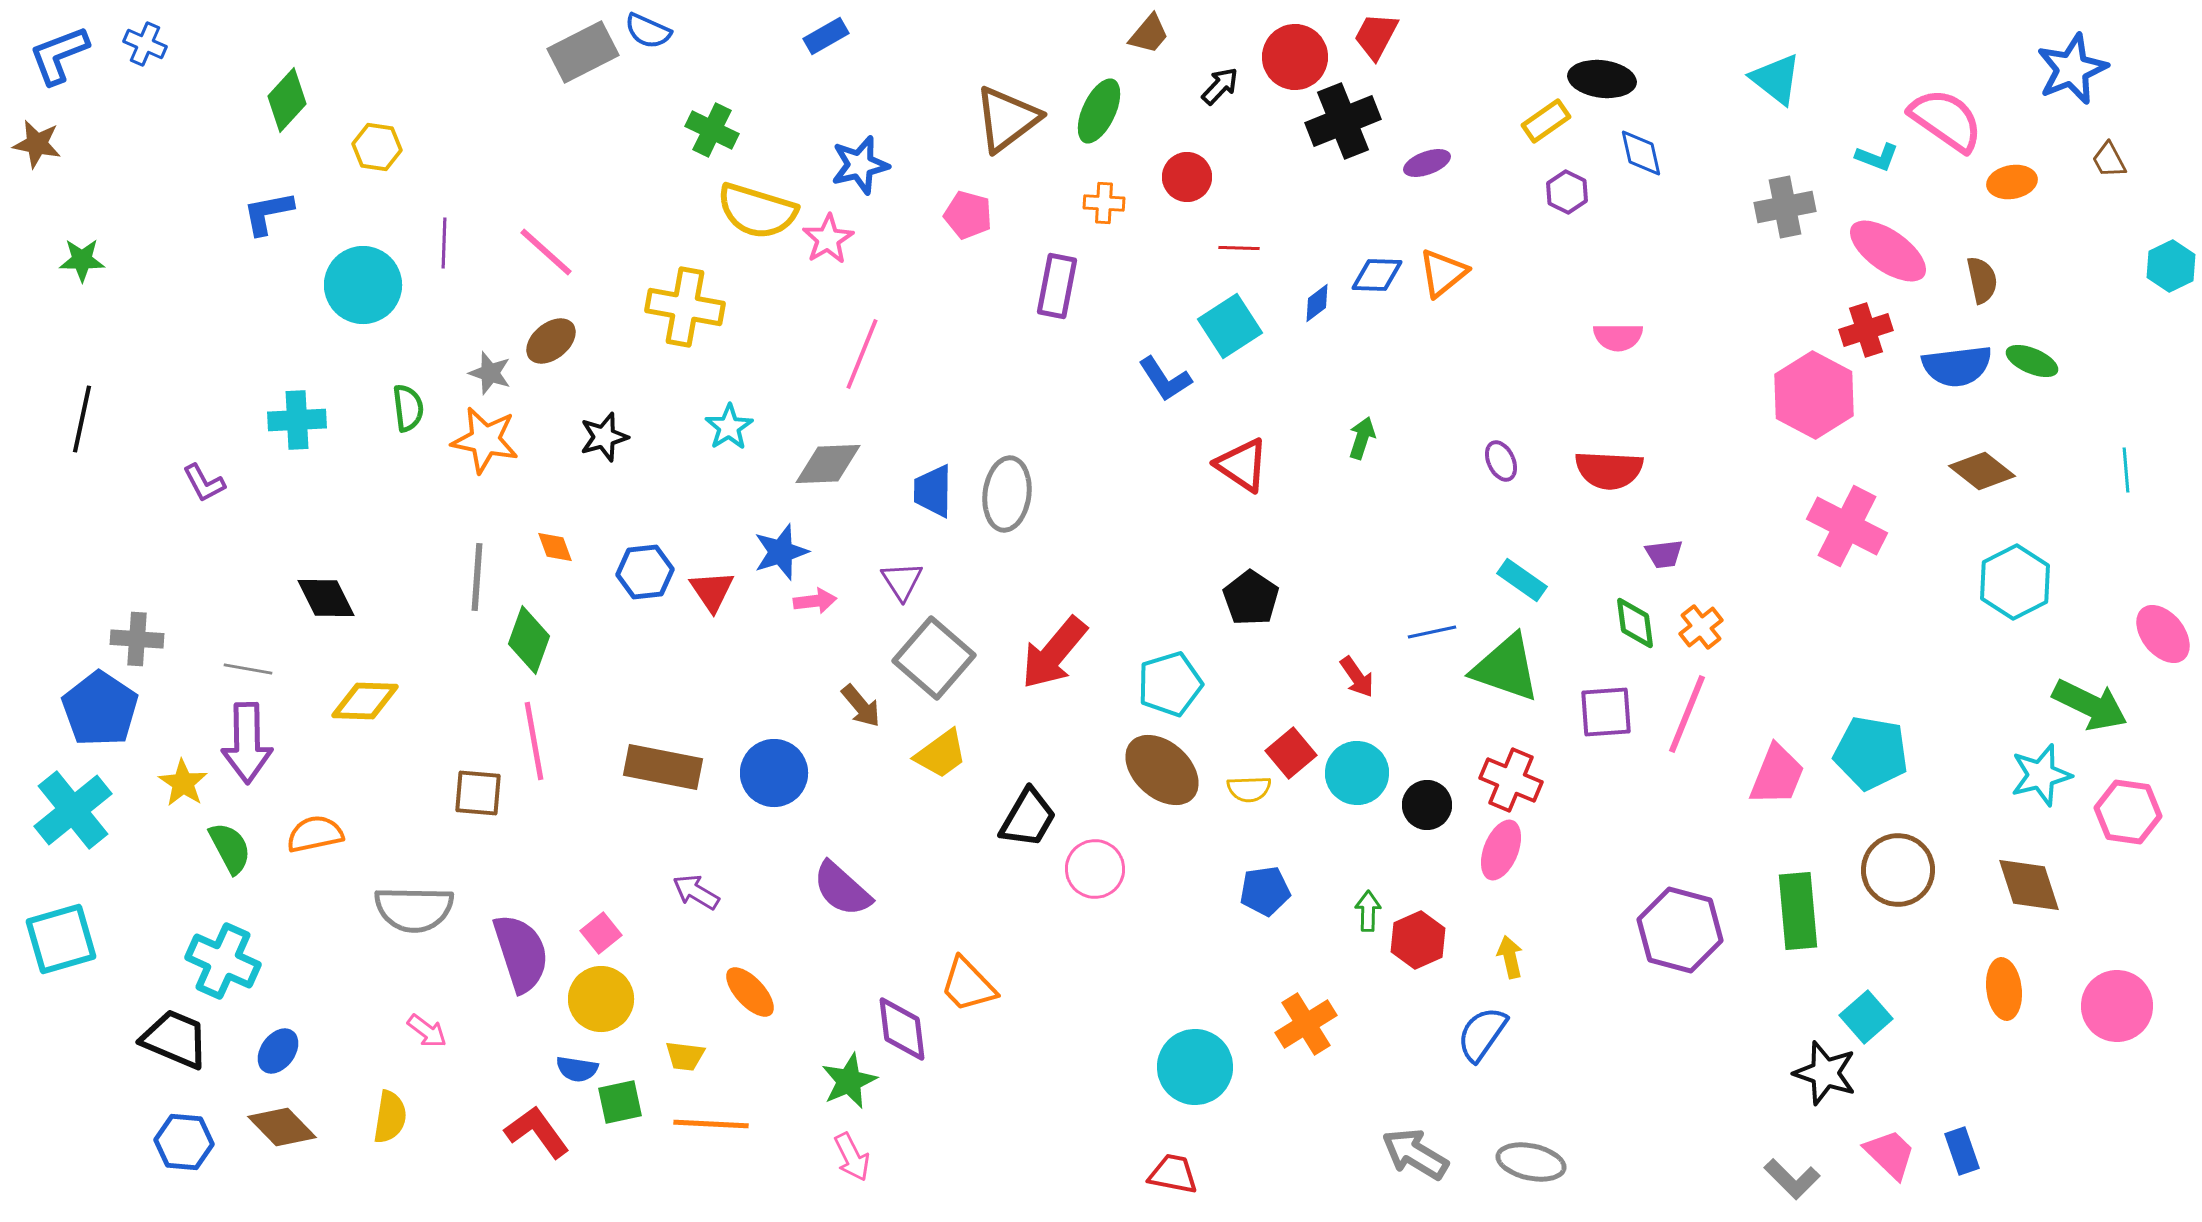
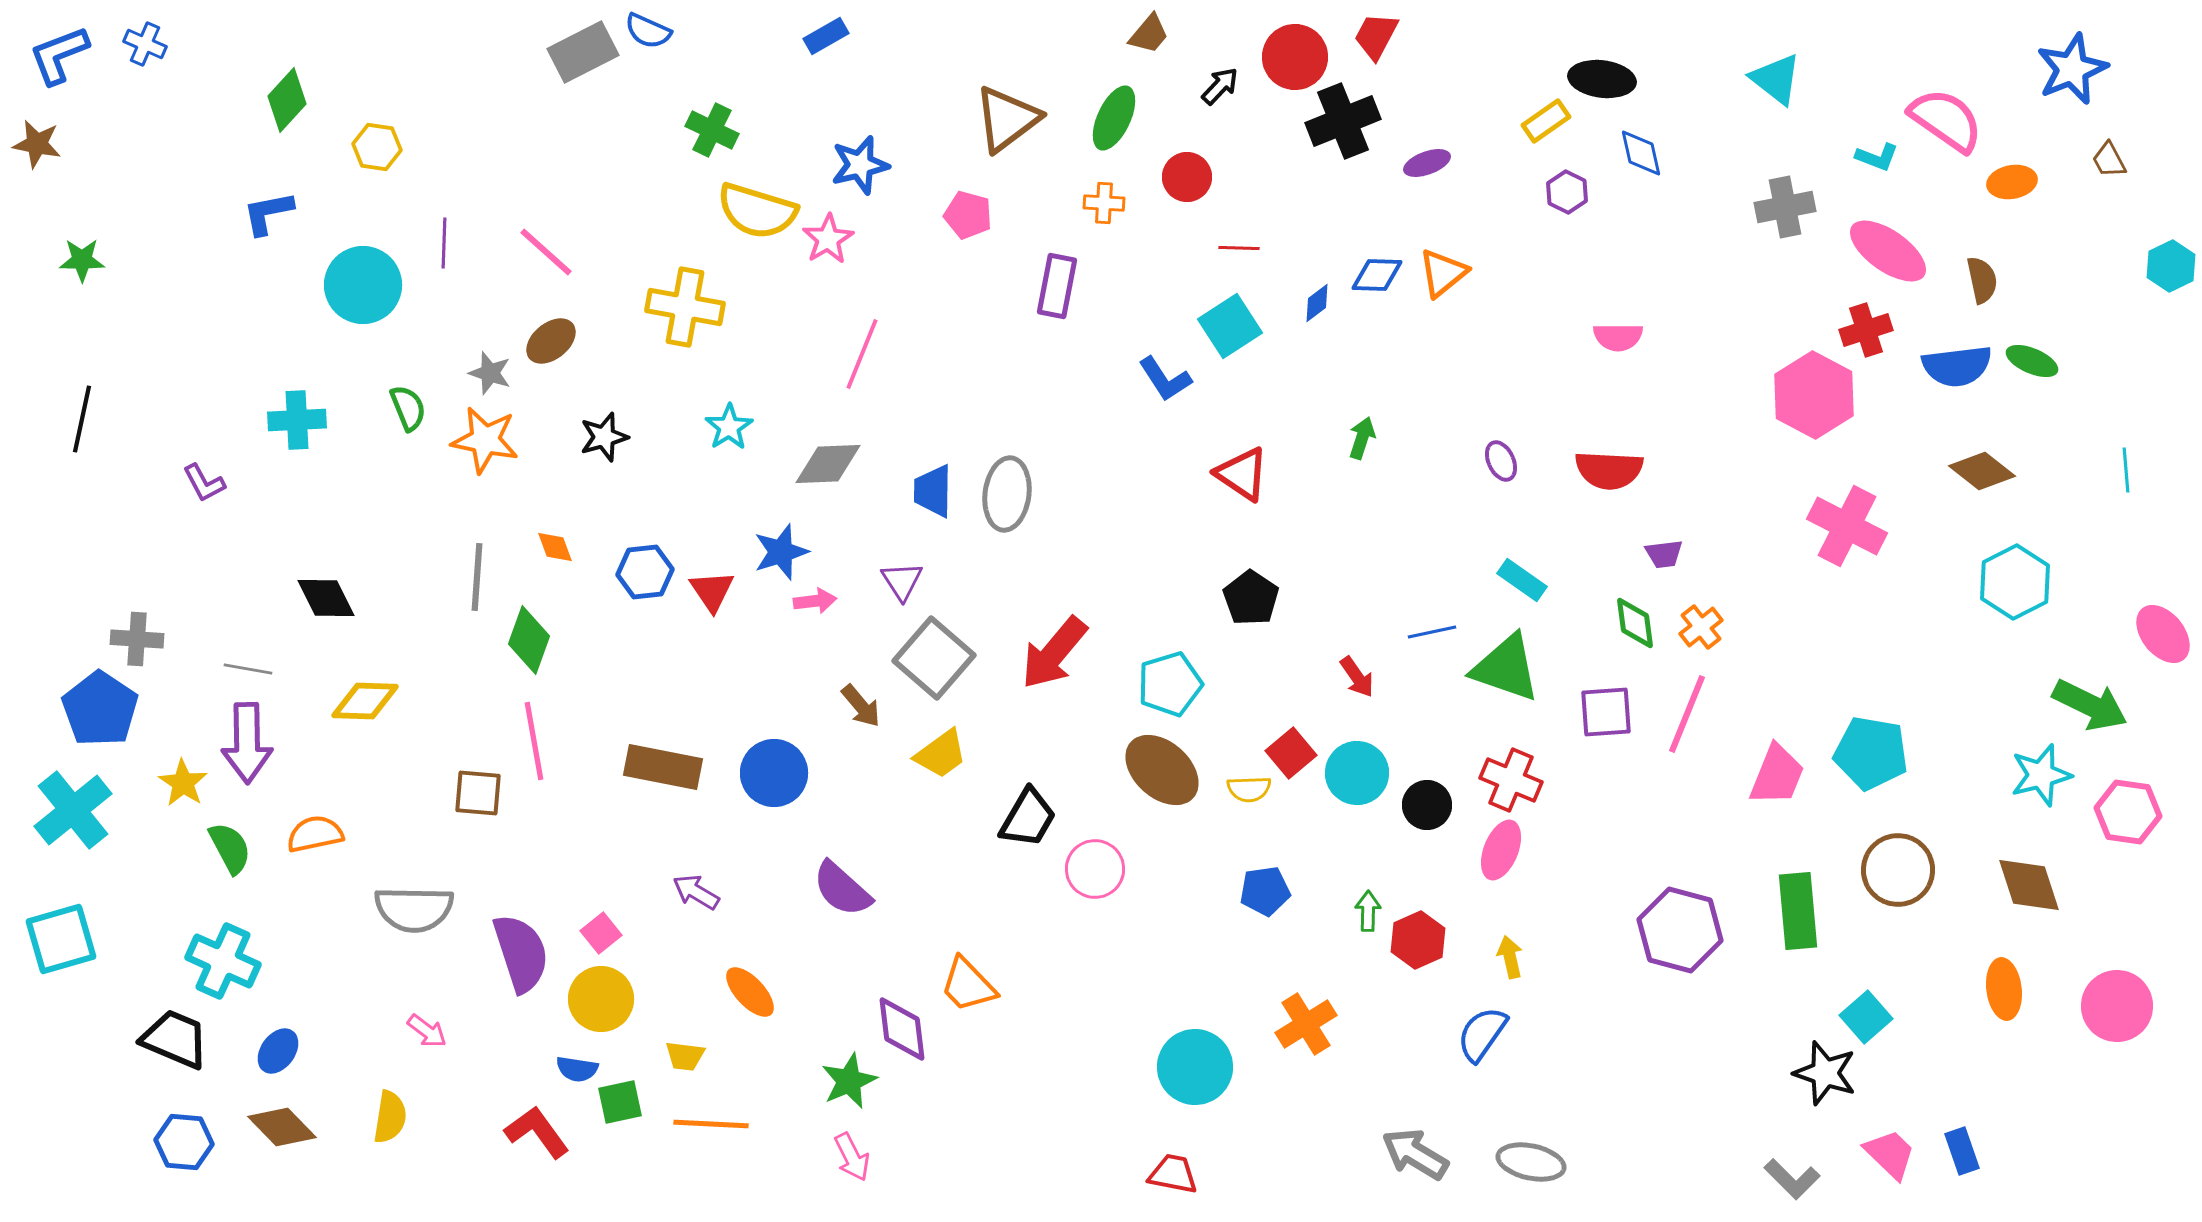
green ellipse at (1099, 111): moved 15 px right, 7 px down
green semicircle at (408, 408): rotated 15 degrees counterclockwise
red triangle at (1242, 465): moved 9 px down
